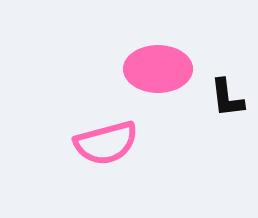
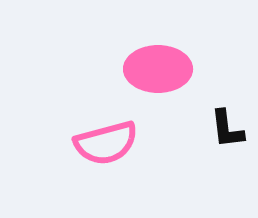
black L-shape: moved 31 px down
